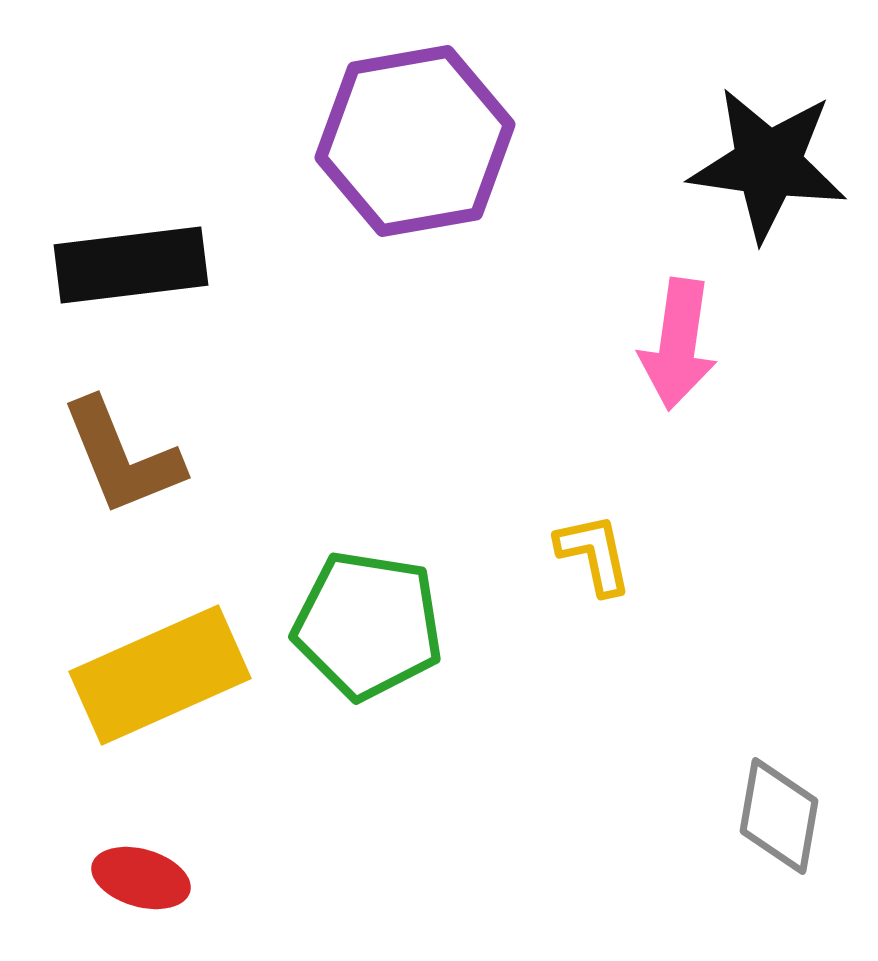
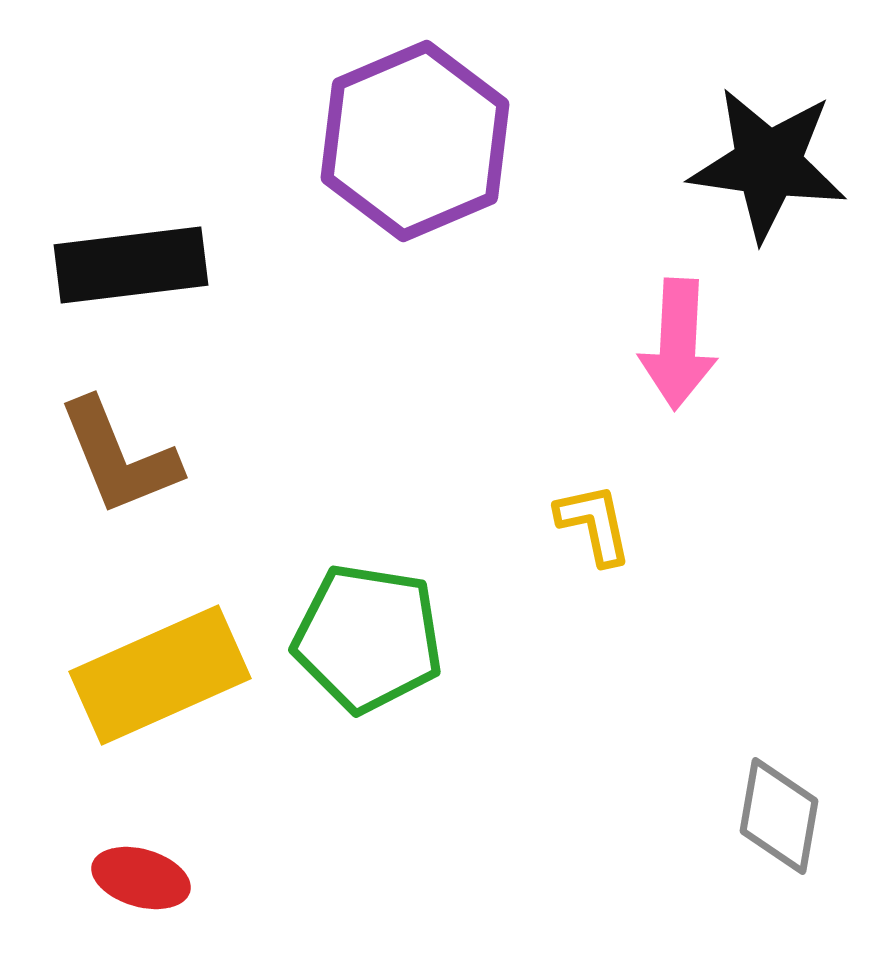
purple hexagon: rotated 13 degrees counterclockwise
pink arrow: rotated 5 degrees counterclockwise
brown L-shape: moved 3 px left
yellow L-shape: moved 30 px up
green pentagon: moved 13 px down
